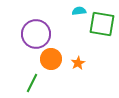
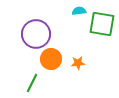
orange star: rotated 24 degrees clockwise
